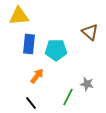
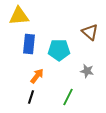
cyan pentagon: moved 3 px right
gray star: moved 13 px up
black line: moved 6 px up; rotated 56 degrees clockwise
